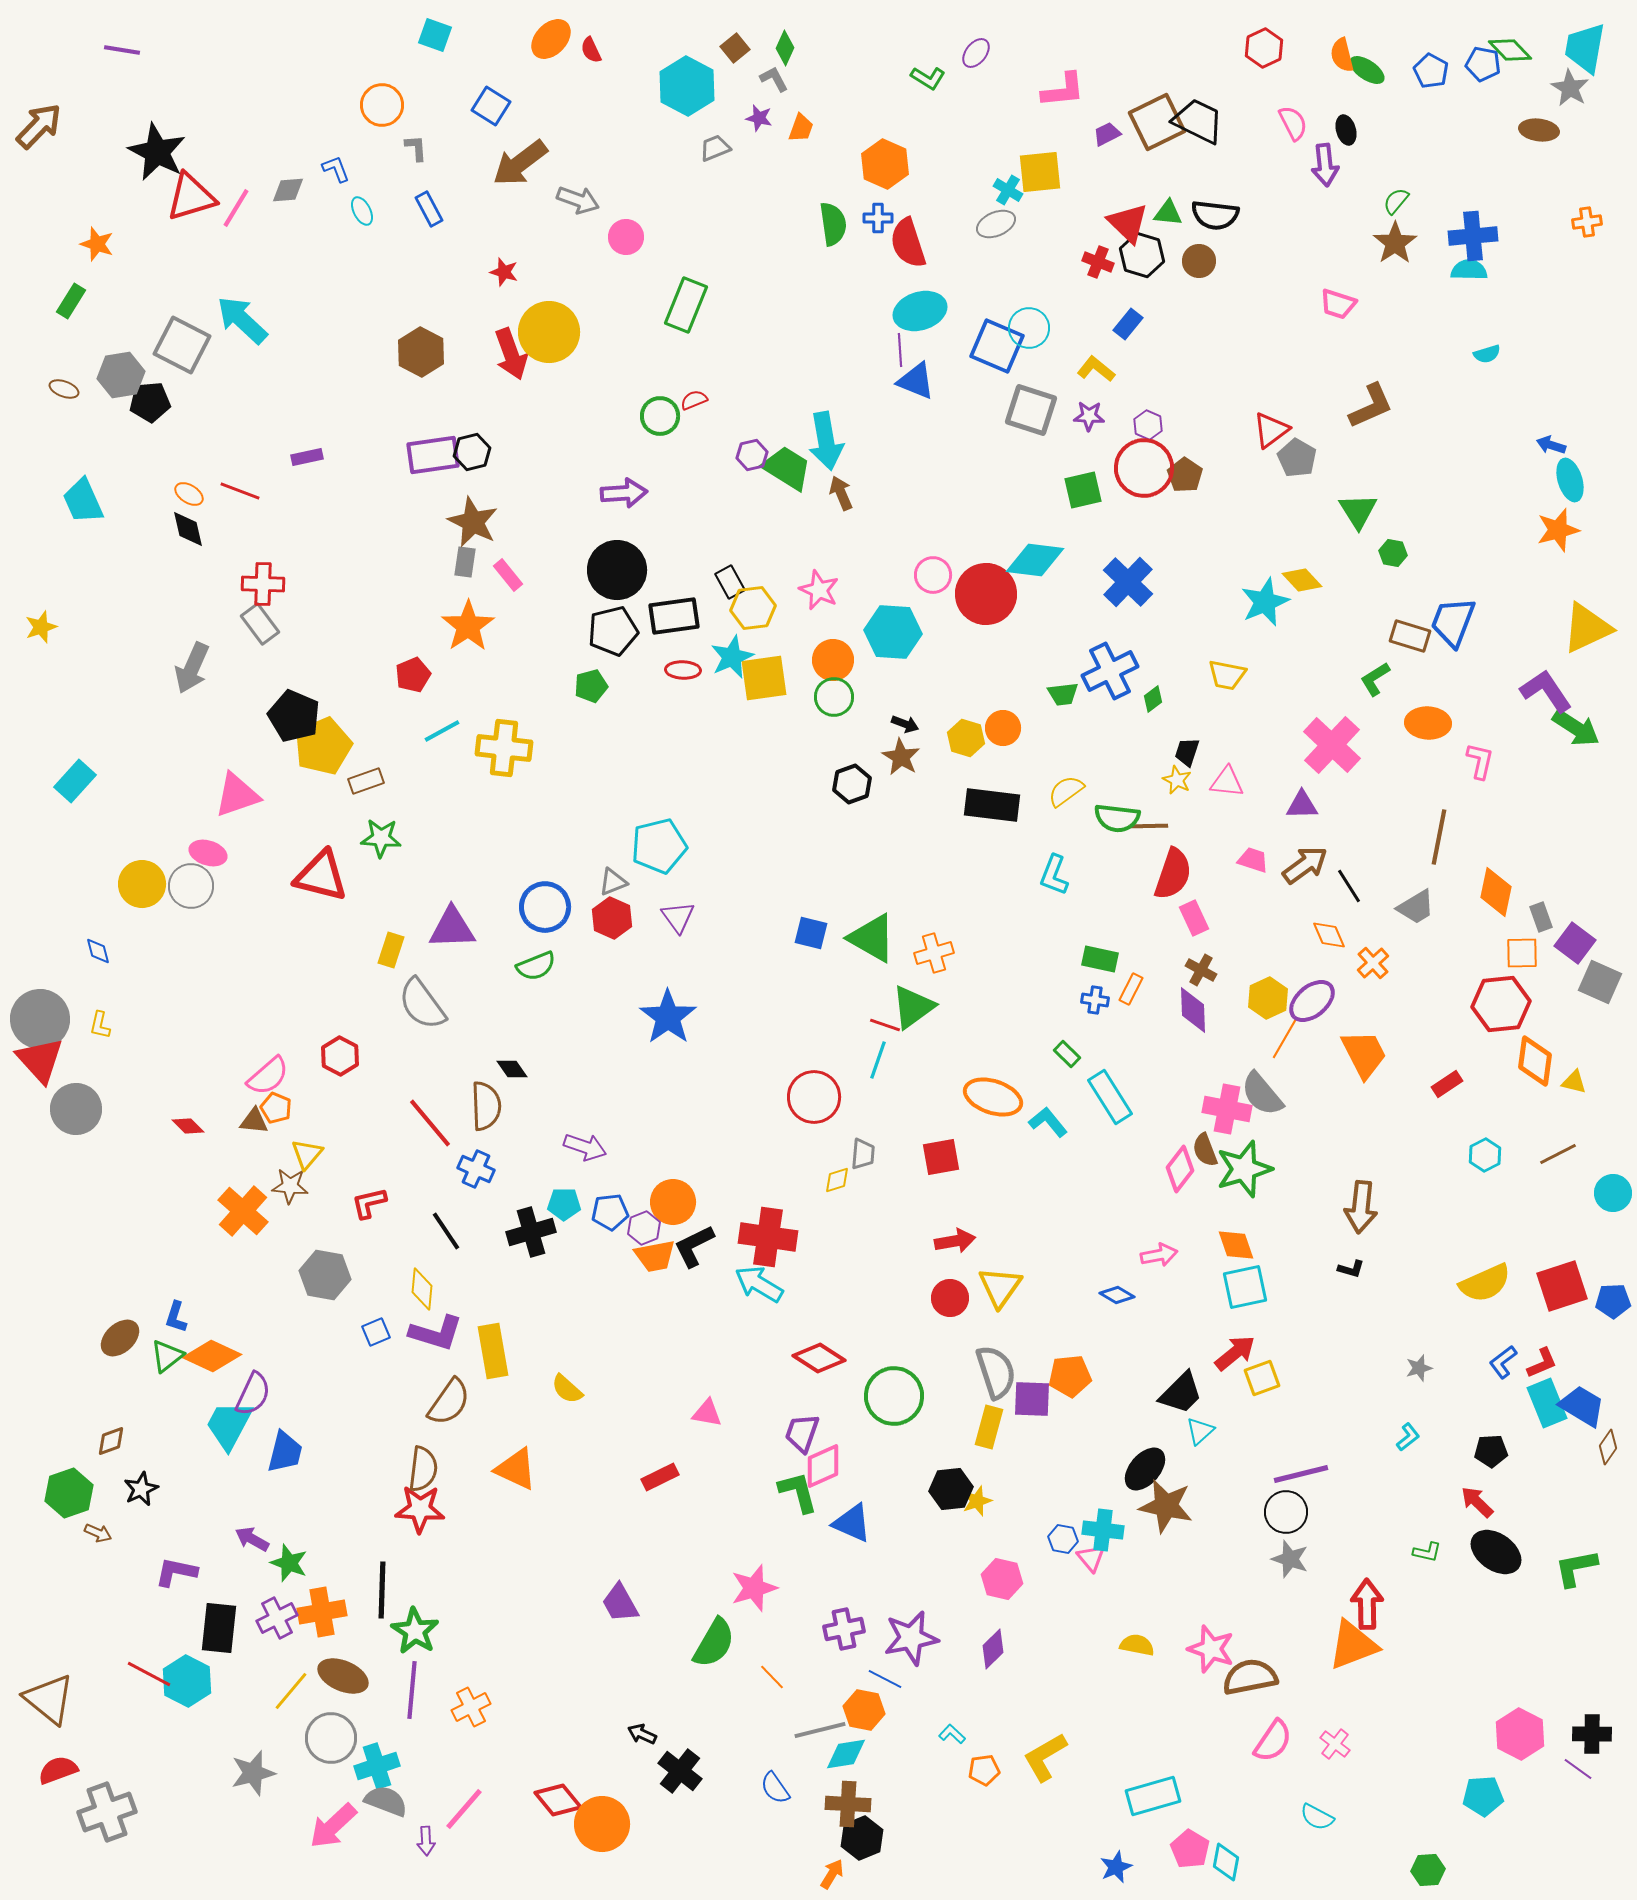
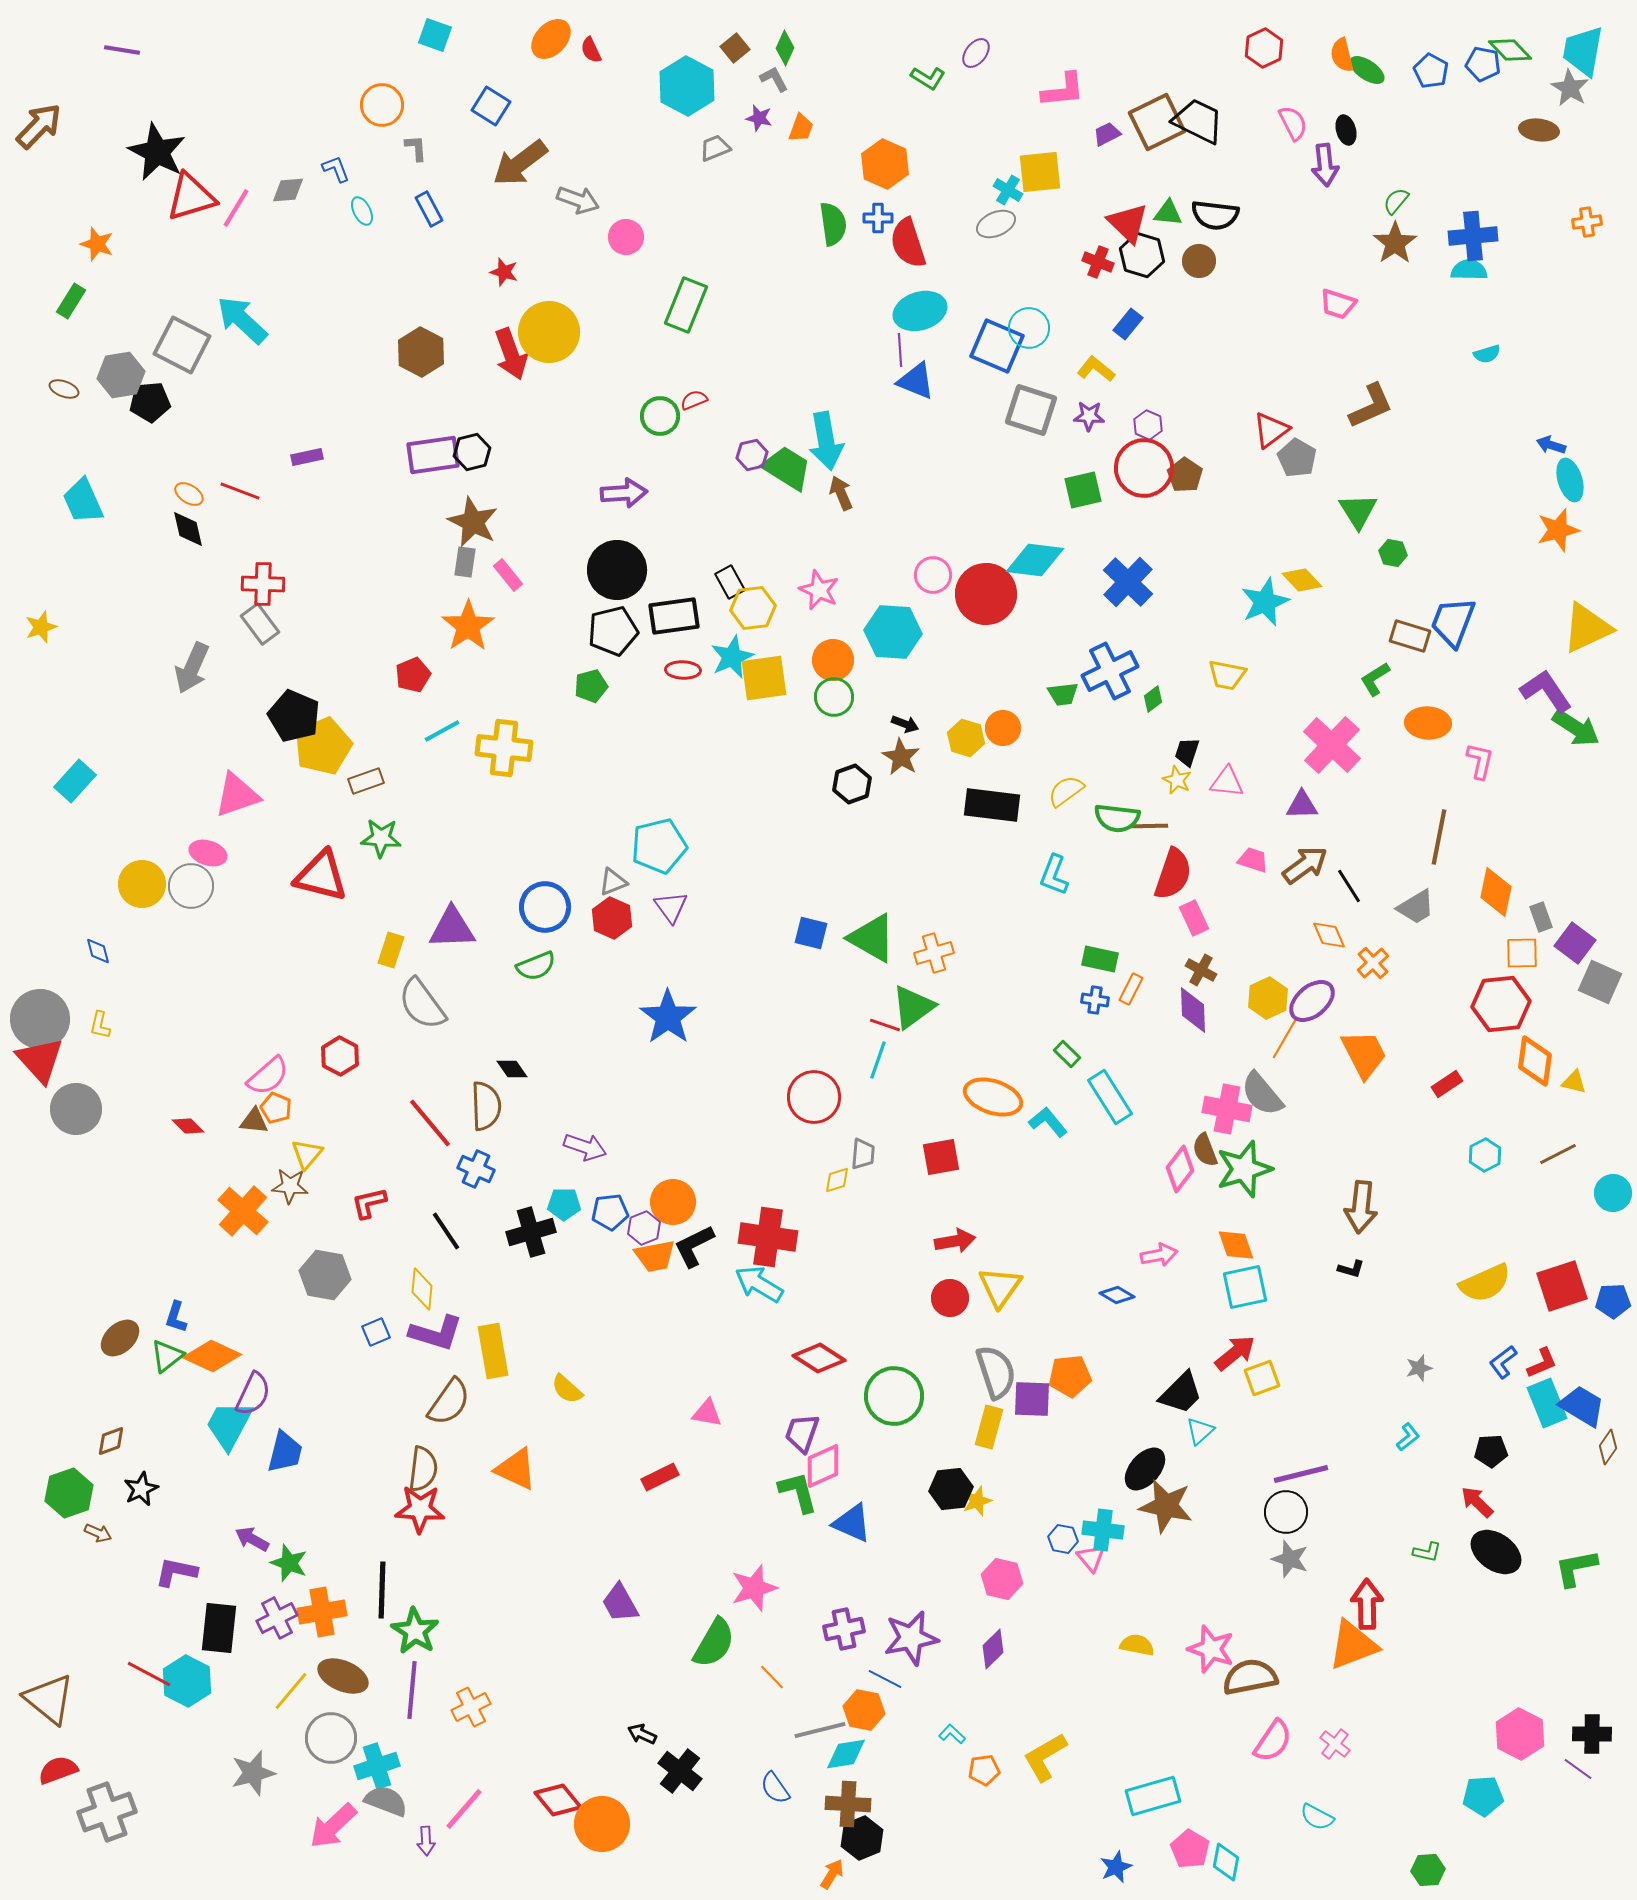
cyan trapezoid at (1585, 48): moved 2 px left, 3 px down
purple triangle at (678, 917): moved 7 px left, 10 px up
